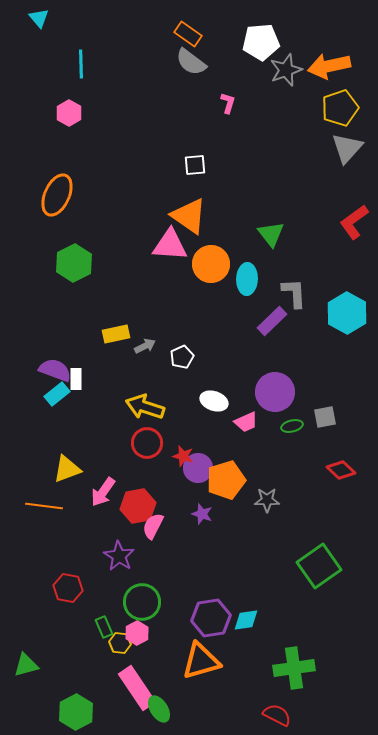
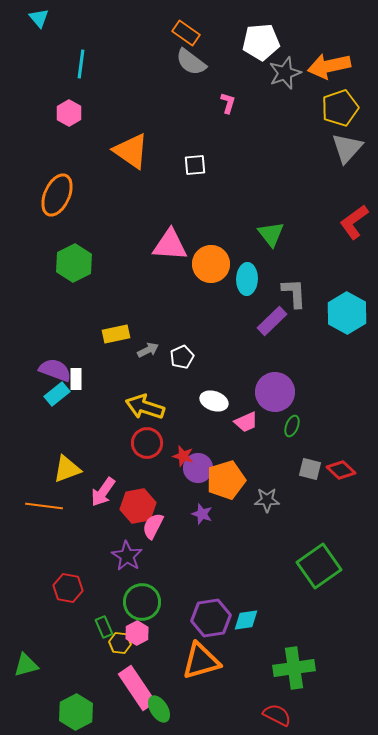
orange rectangle at (188, 34): moved 2 px left, 1 px up
cyan line at (81, 64): rotated 8 degrees clockwise
gray star at (286, 70): moved 1 px left, 3 px down
orange triangle at (189, 216): moved 58 px left, 65 px up
gray arrow at (145, 346): moved 3 px right, 4 px down
gray square at (325, 417): moved 15 px left, 52 px down; rotated 25 degrees clockwise
green ellipse at (292, 426): rotated 55 degrees counterclockwise
purple star at (119, 556): moved 8 px right
